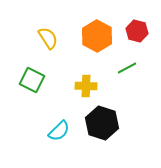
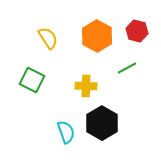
black hexagon: rotated 12 degrees clockwise
cyan semicircle: moved 7 px right, 1 px down; rotated 65 degrees counterclockwise
